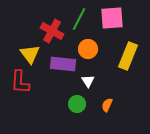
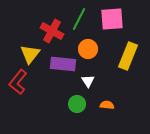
pink square: moved 1 px down
yellow triangle: rotated 15 degrees clockwise
red L-shape: moved 2 px left; rotated 35 degrees clockwise
orange semicircle: rotated 72 degrees clockwise
